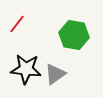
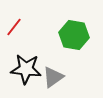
red line: moved 3 px left, 3 px down
gray triangle: moved 2 px left, 3 px down
